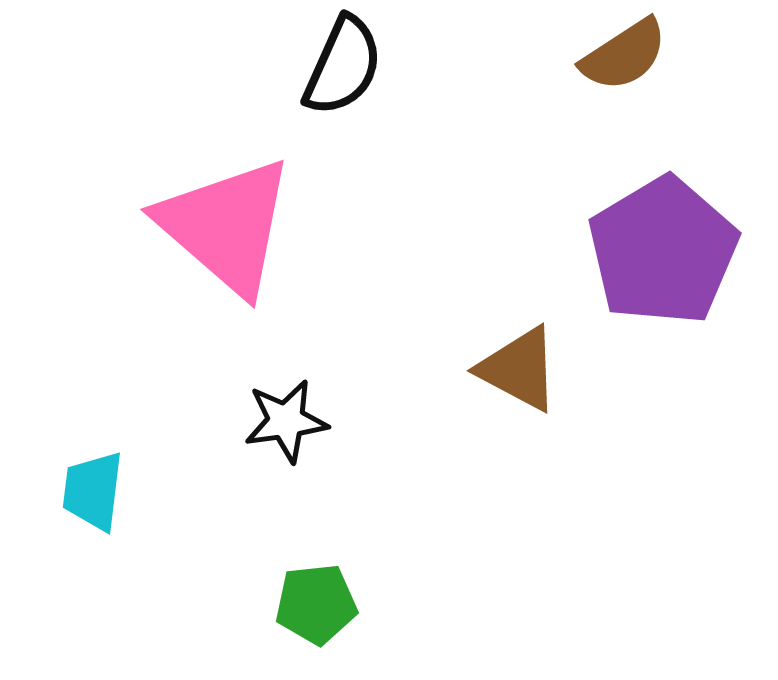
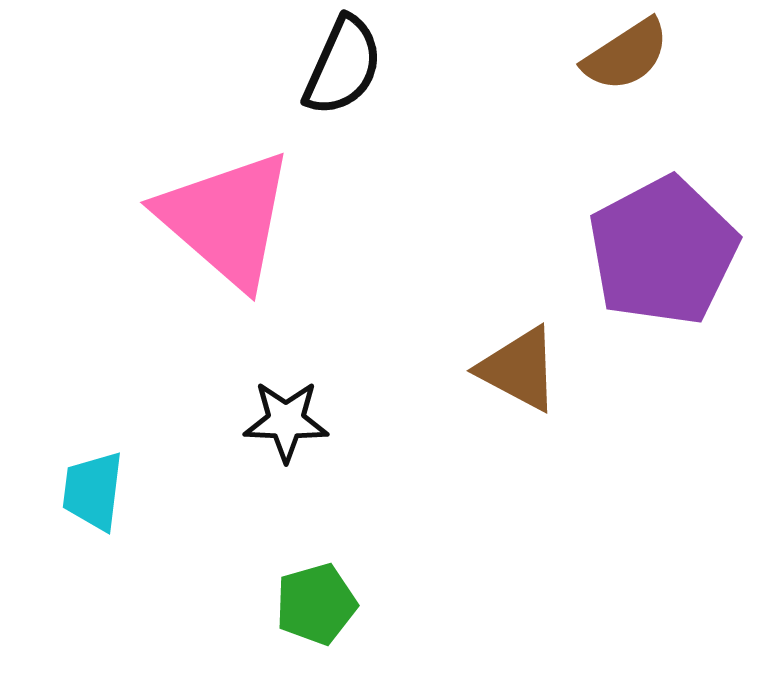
brown semicircle: moved 2 px right
pink triangle: moved 7 px up
purple pentagon: rotated 3 degrees clockwise
black star: rotated 10 degrees clockwise
green pentagon: rotated 10 degrees counterclockwise
